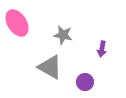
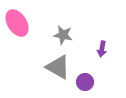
gray triangle: moved 8 px right
